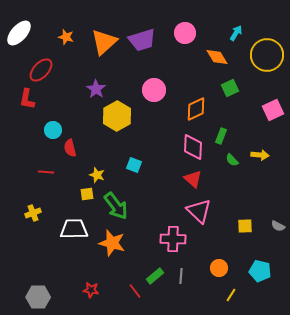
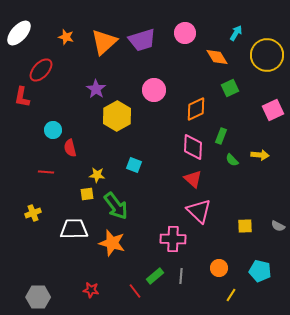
red L-shape at (27, 99): moved 5 px left, 2 px up
yellow star at (97, 175): rotated 14 degrees counterclockwise
